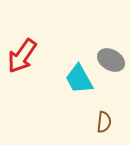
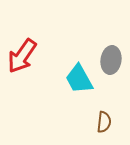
gray ellipse: rotated 68 degrees clockwise
